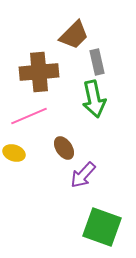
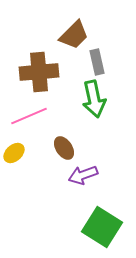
yellow ellipse: rotated 60 degrees counterclockwise
purple arrow: rotated 28 degrees clockwise
green square: rotated 12 degrees clockwise
